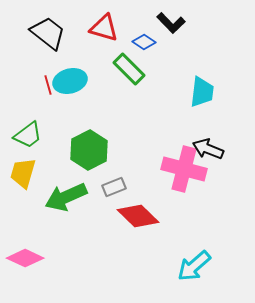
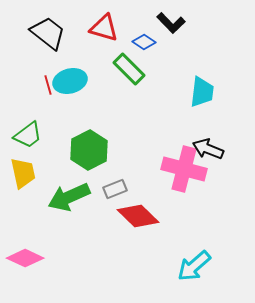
yellow trapezoid: rotated 152 degrees clockwise
gray rectangle: moved 1 px right, 2 px down
green arrow: moved 3 px right
